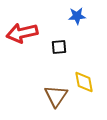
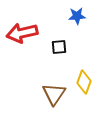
yellow diamond: rotated 30 degrees clockwise
brown triangle: moved 2 px left, 2 px up
